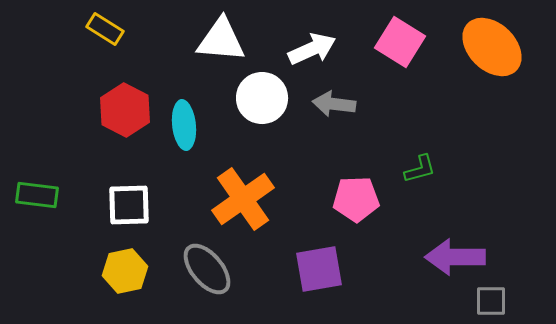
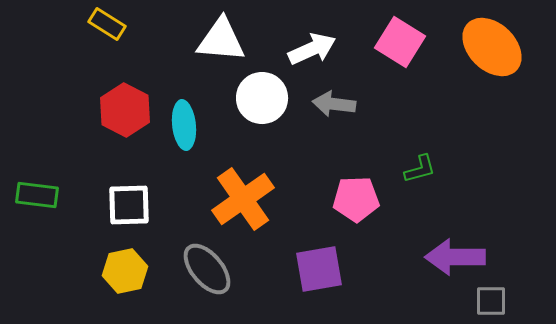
yellow rectangle: moved 2 px right, 5 px up
